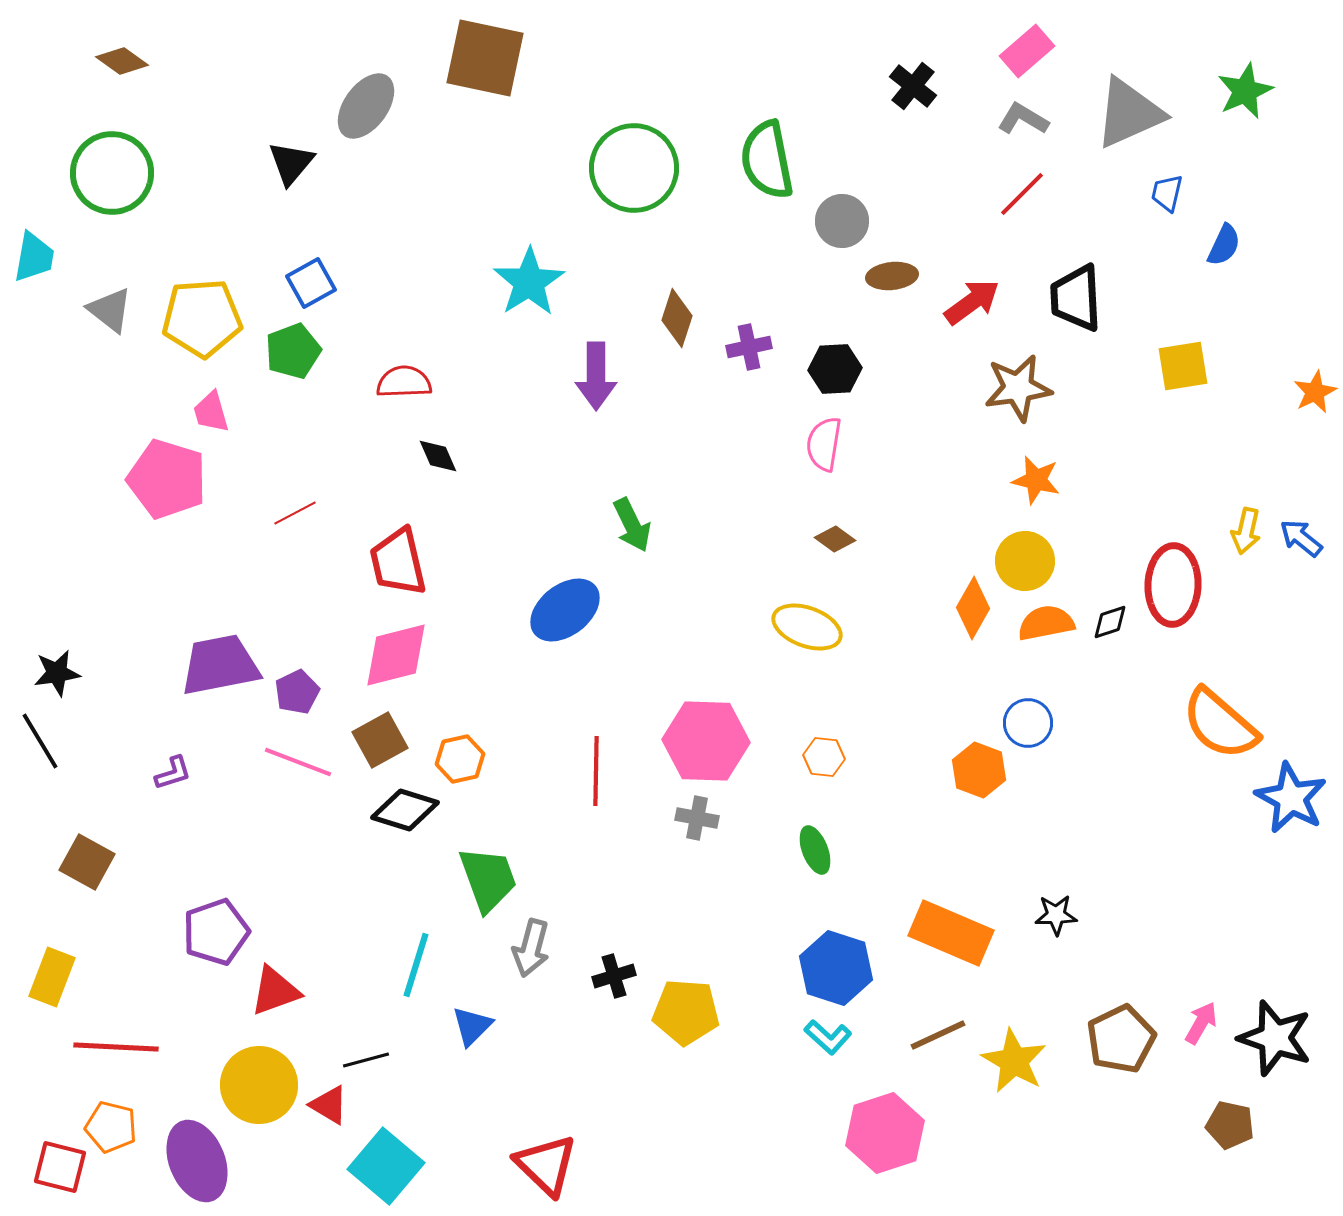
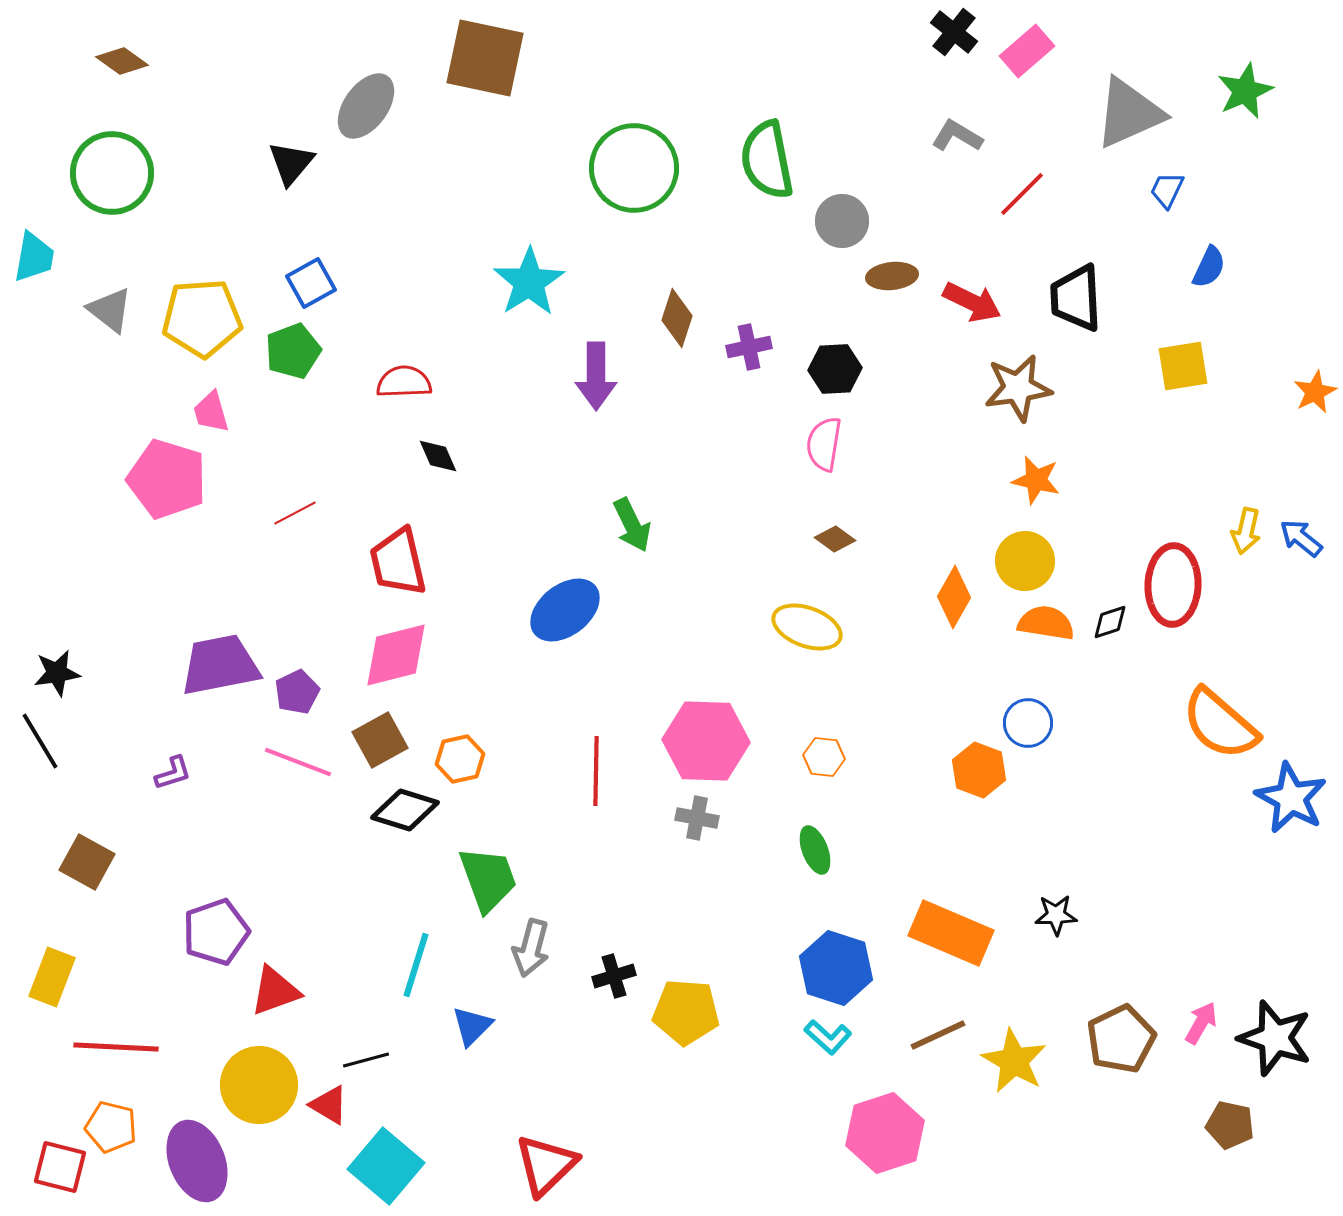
black cross at (913, 86): moved 41 px right, 54 px up
gray L-shape at (1023, 119): moved 66 px left, 17 px down
blue trapezoid at (1167, 193): moved 3 px up; rotated 12 degrees clockwise
blue semicircle at (1224, 245): moved 15 px left, 22 px down
red arrow at (972, 302): rotated 62 degrees clockwise
orange diamond at (973, 608): moved 19 px left, 11 px up
orange semicircle at (1046, 623): rotated 20 degrees clockwise
red triangle at (546, 1165): rotated 32 degrees clockwise
